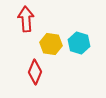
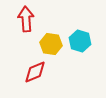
cyan hexagon: moved 1 px right, 2 px up
red diamond: rotated 45 degrees clockwise
